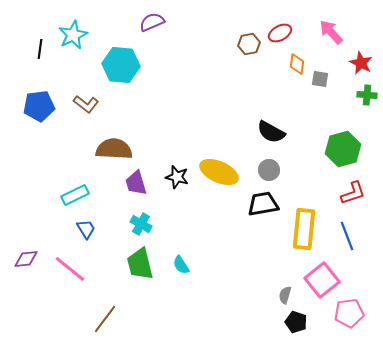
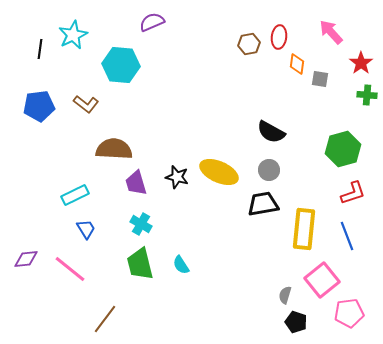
red ellipse: moved 1 px left, 4 px down; rotated 55 degrees counterclockwise
red star: rotated 10 degrees clockwise
